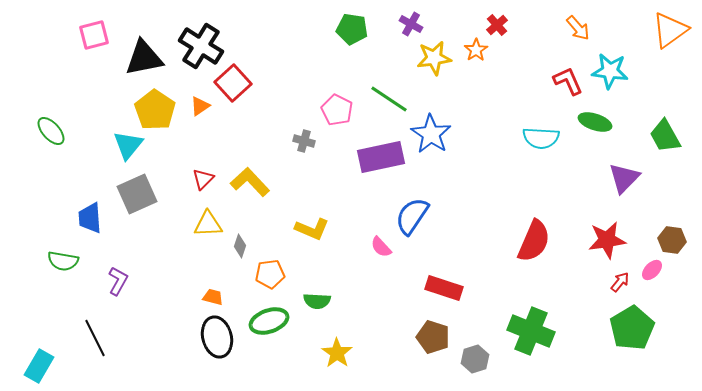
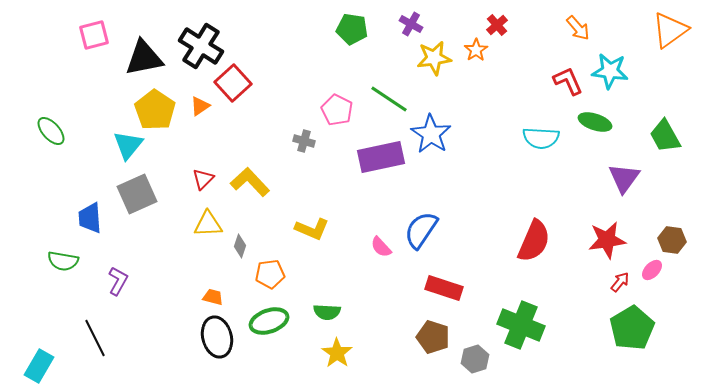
purple triangle at (624, 178): rotated 8 degrees counterclockwise
blue semicircle at (412, 216): moved 9 px right, 14 px down
green semicircle at (317, 301): moved 10 px right, 11 px down
green cross at (531, 331): moved 10 px left, 6 px up
